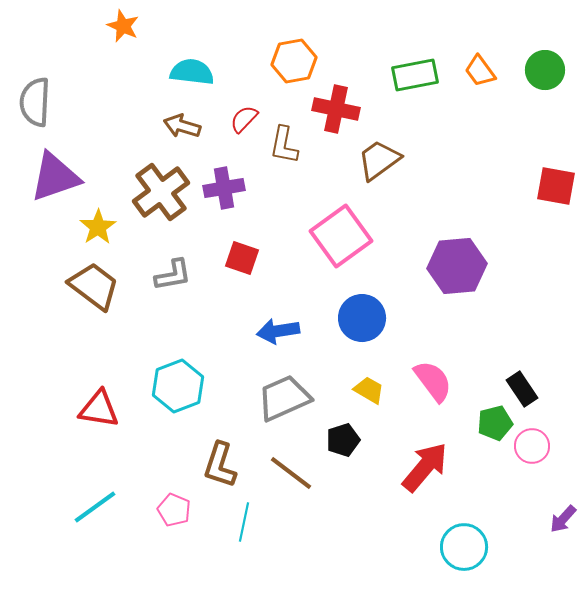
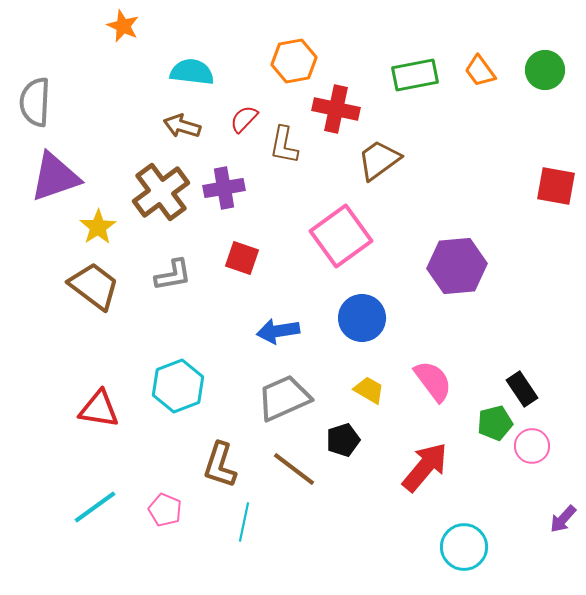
brown line at (291, 473): moved 3 px right, 4 px up
pink pentagon at (174, 510): moved 9 px left
